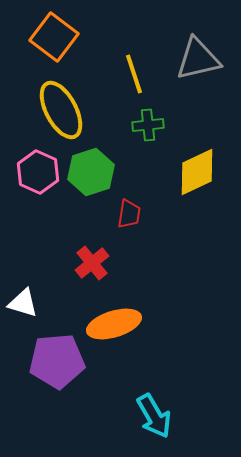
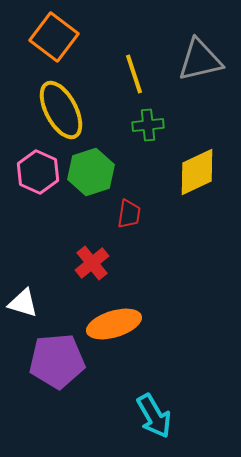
gray triangle: moved 2 px right, 1 px down
